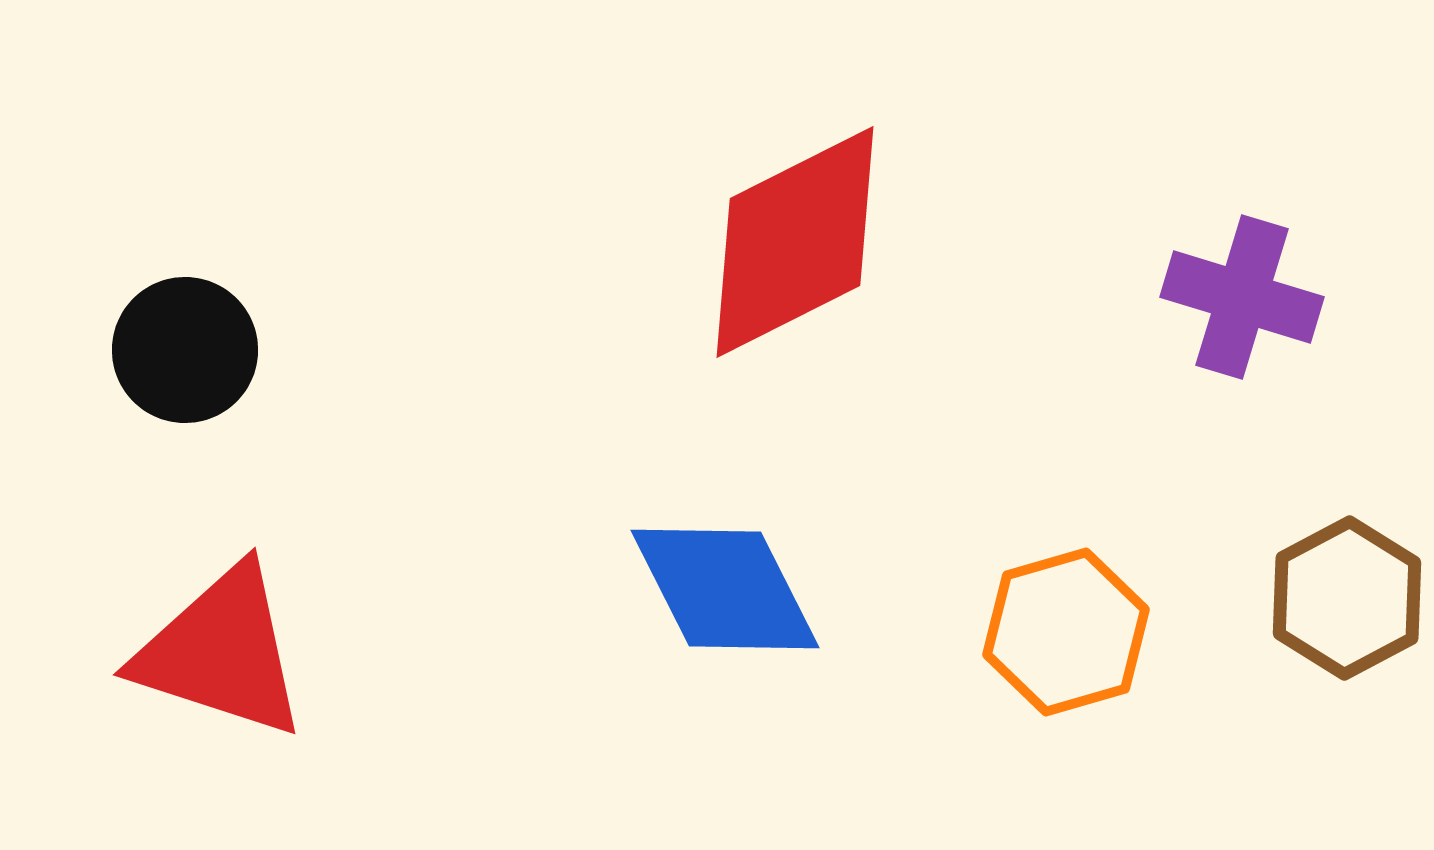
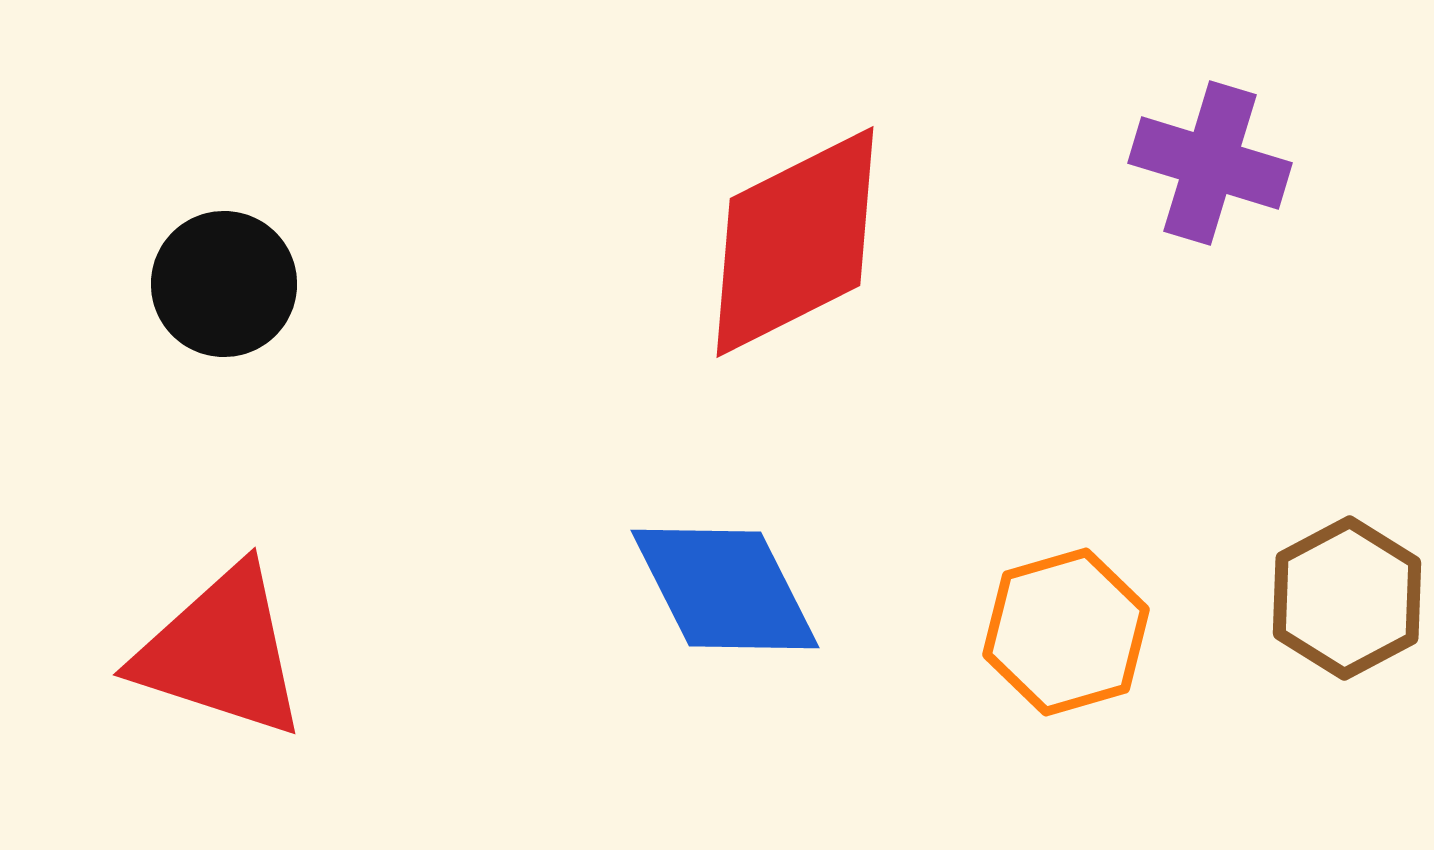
purple cross: moved 32 px left, 134 px up
black circle: moved 39 px right, 66 px up
